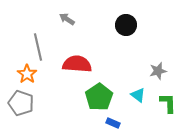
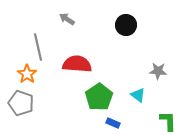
gray star: rotated 18 degrees clockwise
green L-shape: moved 18 px down
